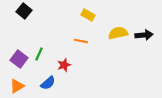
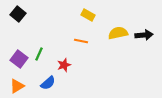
black square: moved 6 px left, 3 px down
